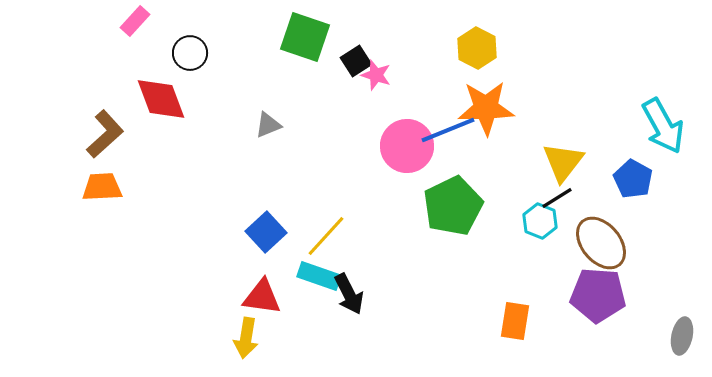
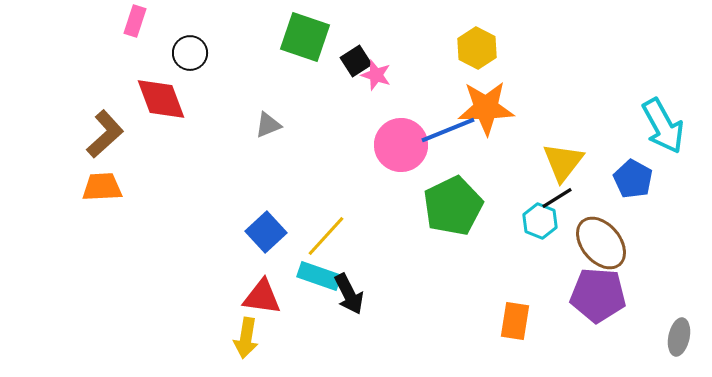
pink rectangle: rotated 24 degrees counterclockwise
pink circle: moved 6 px left, 1 px up
gray ellipse: moved 3 px left, 1 px down
